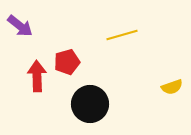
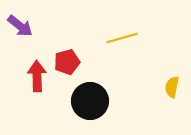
yellow line: moved 3 px down
yellow semicircle: rotated 120 degrees clockwise
black circle: moved 3 px up
